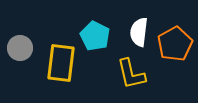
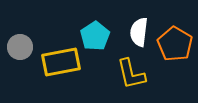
cyan pentagon: rotated 12 degrees clockwise
orange pentagon: rotated 12 degrees counterclockwise
gray circle: moved 1 px up
yellow rectangle: moved 1 px up; rotated 72 degrees clockwise
